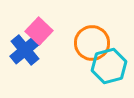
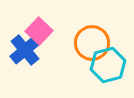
cyan hexagon: moved 1 px left, 1 px up
